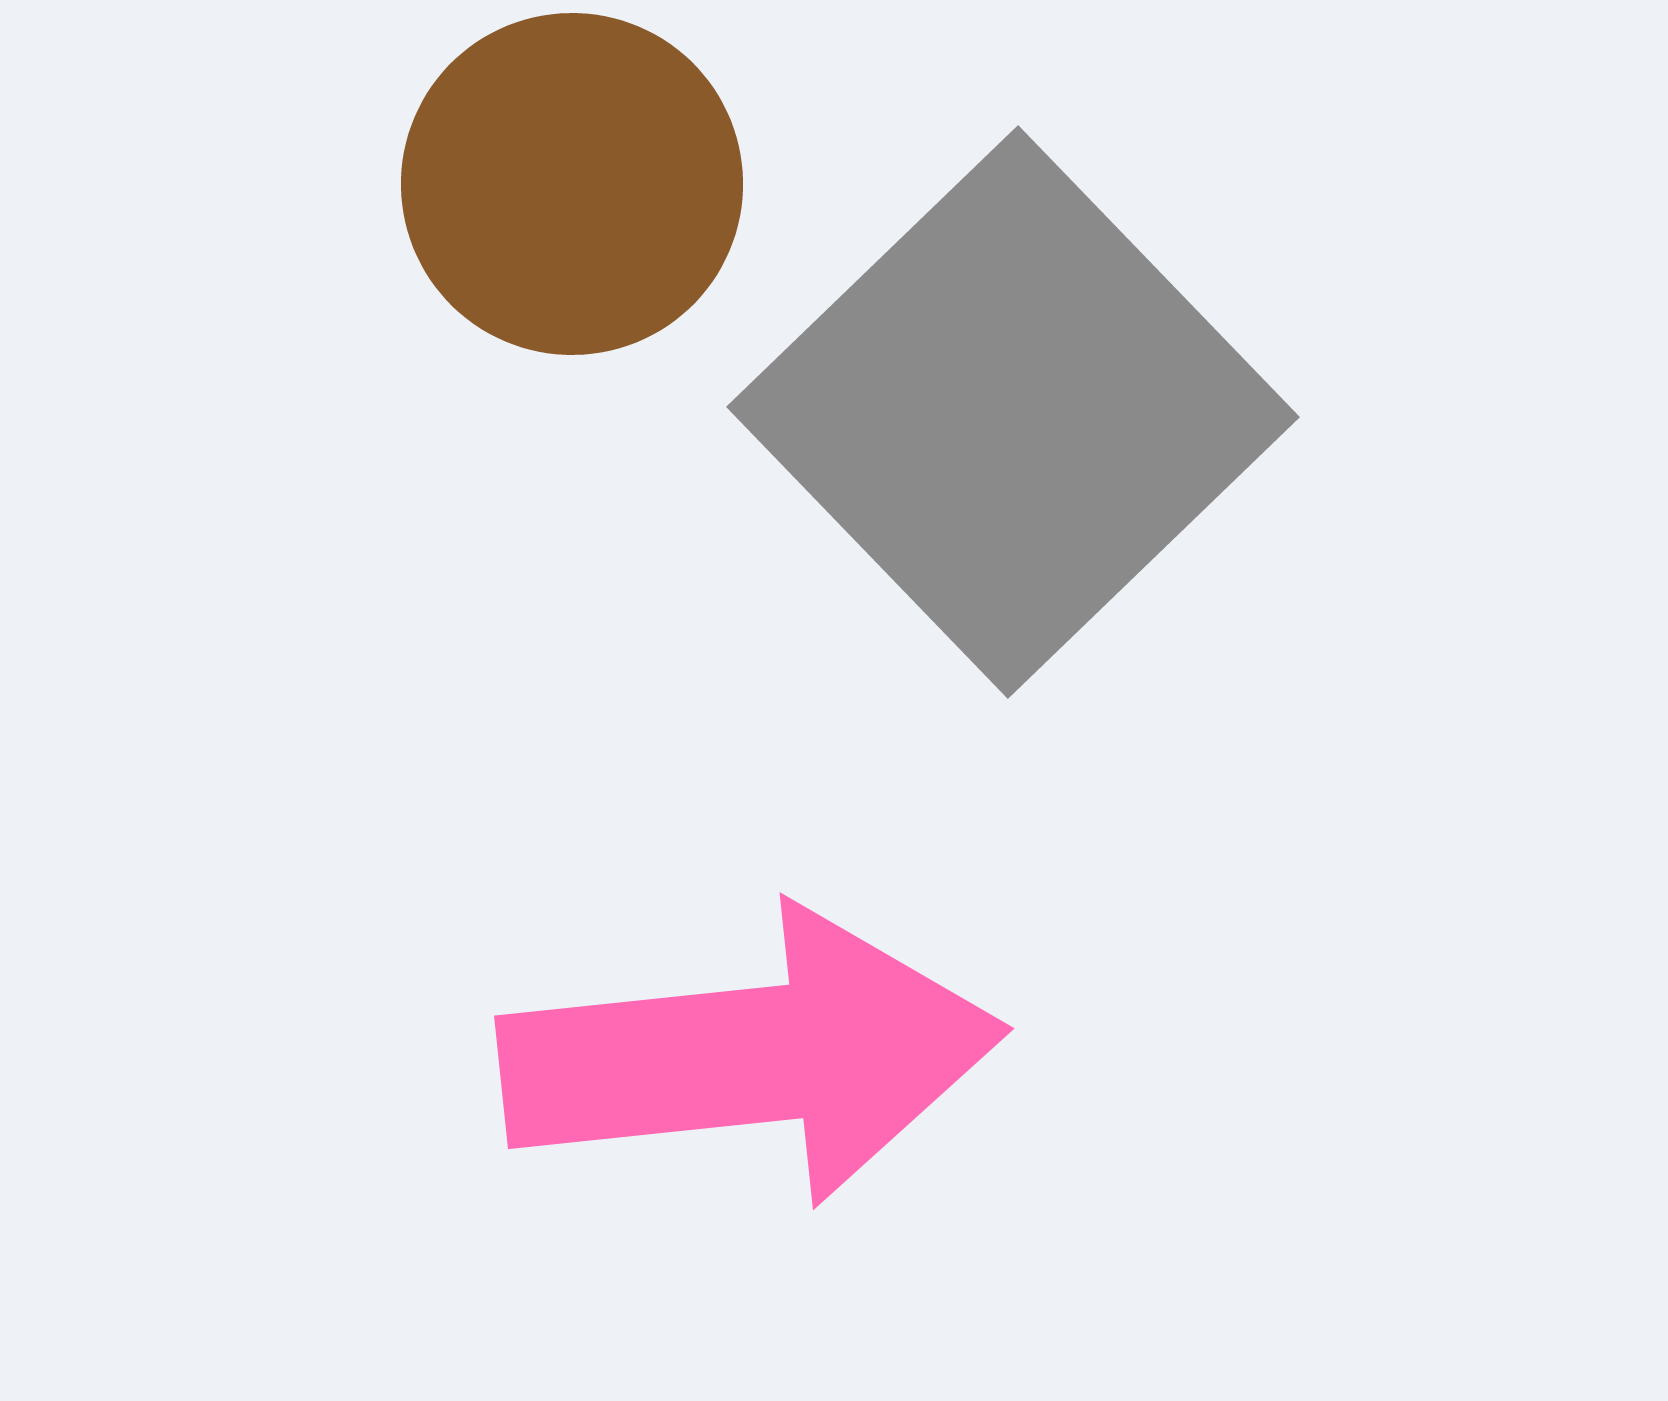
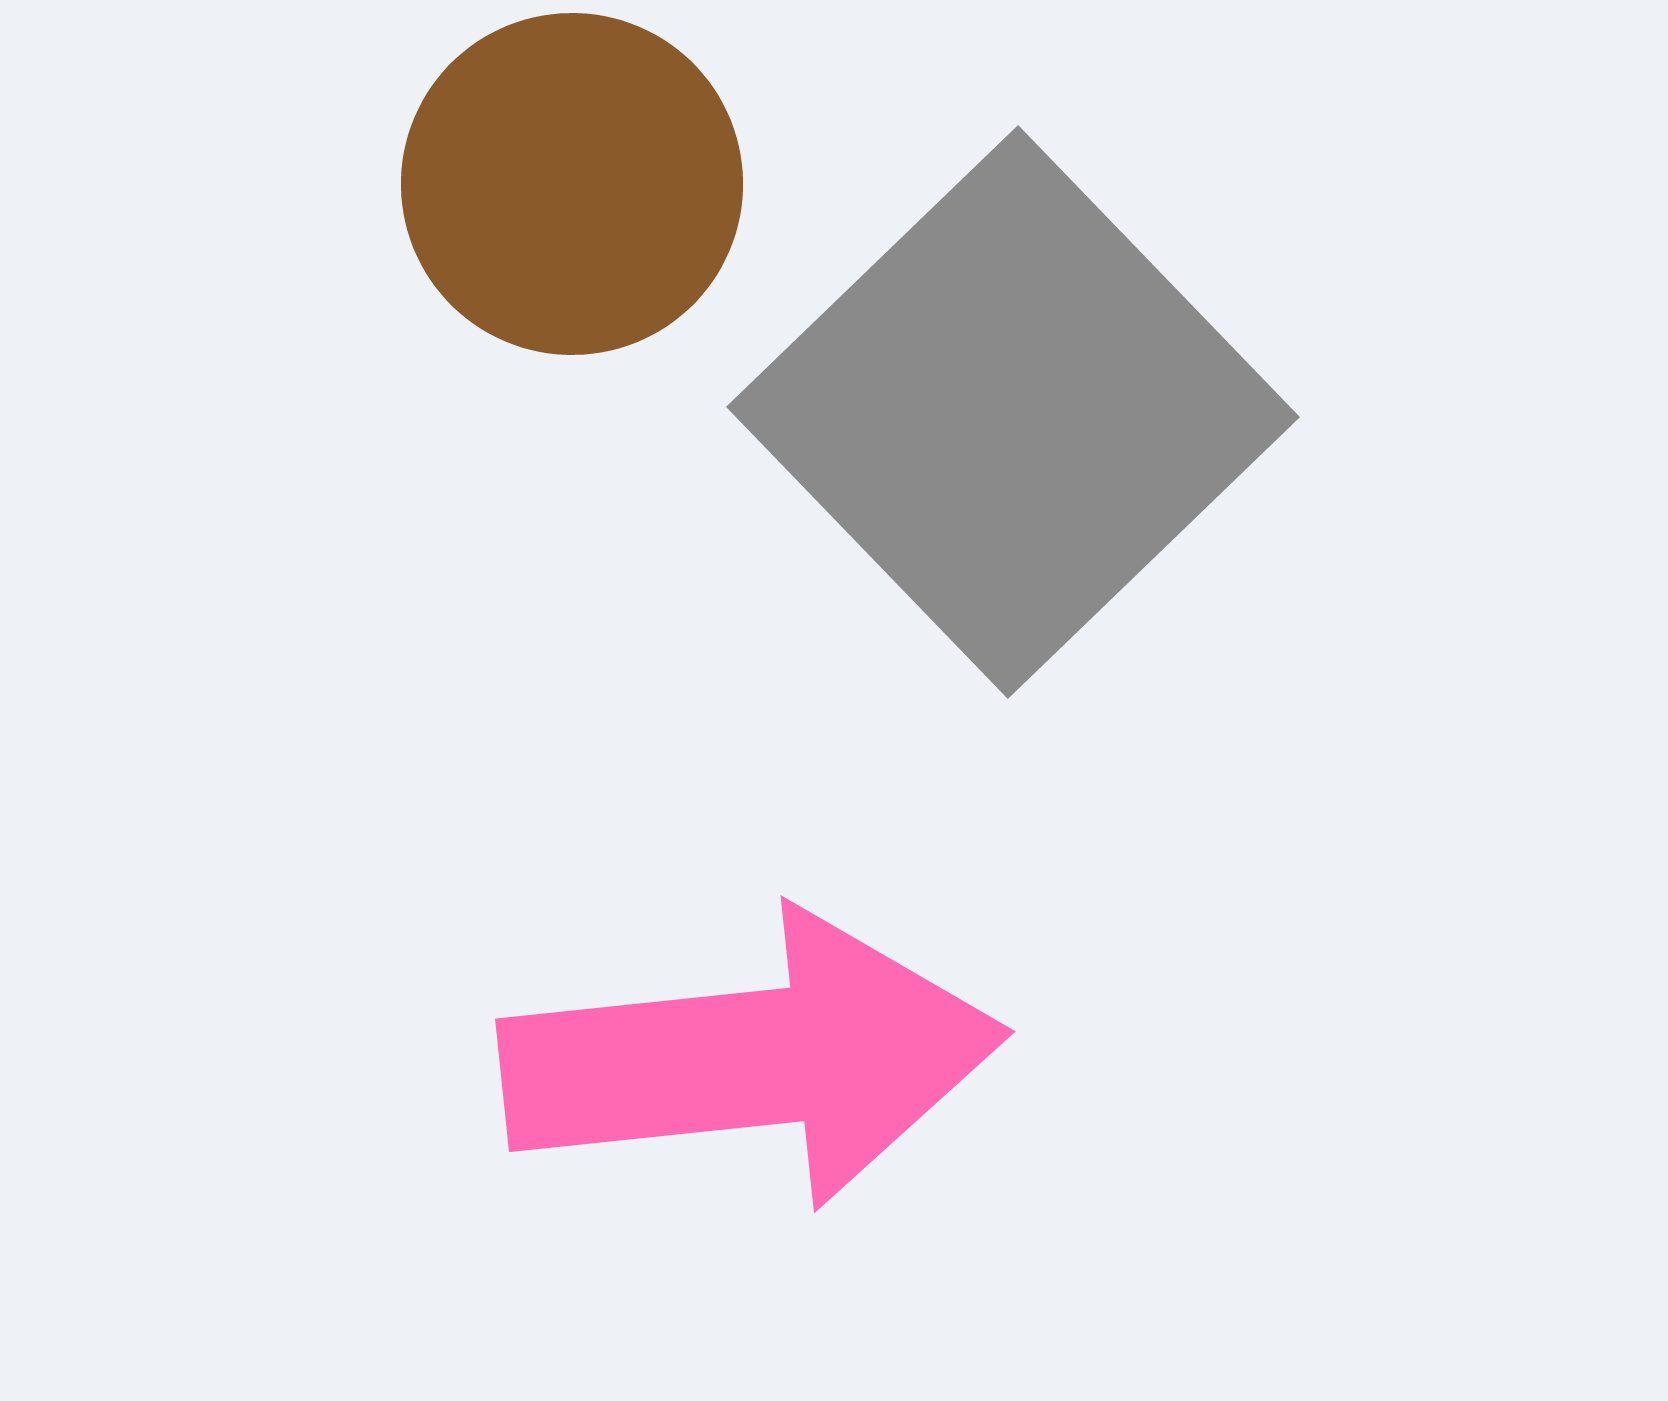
pink arrow: moved 1 px right, 3 px down
